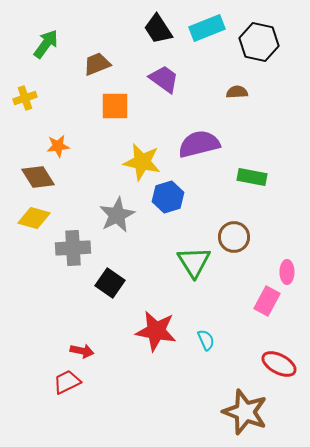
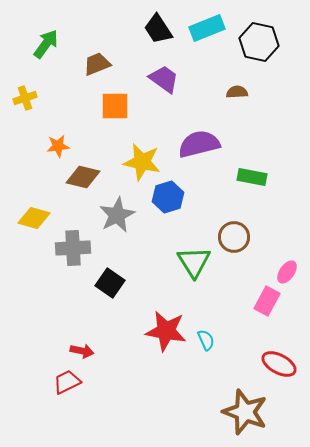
brown diamond: moved 45 px right; rotated 44 degrees counterclockwise
pink ellipse: rotated 35 degrees clockwise
red star: moved 10 px right
